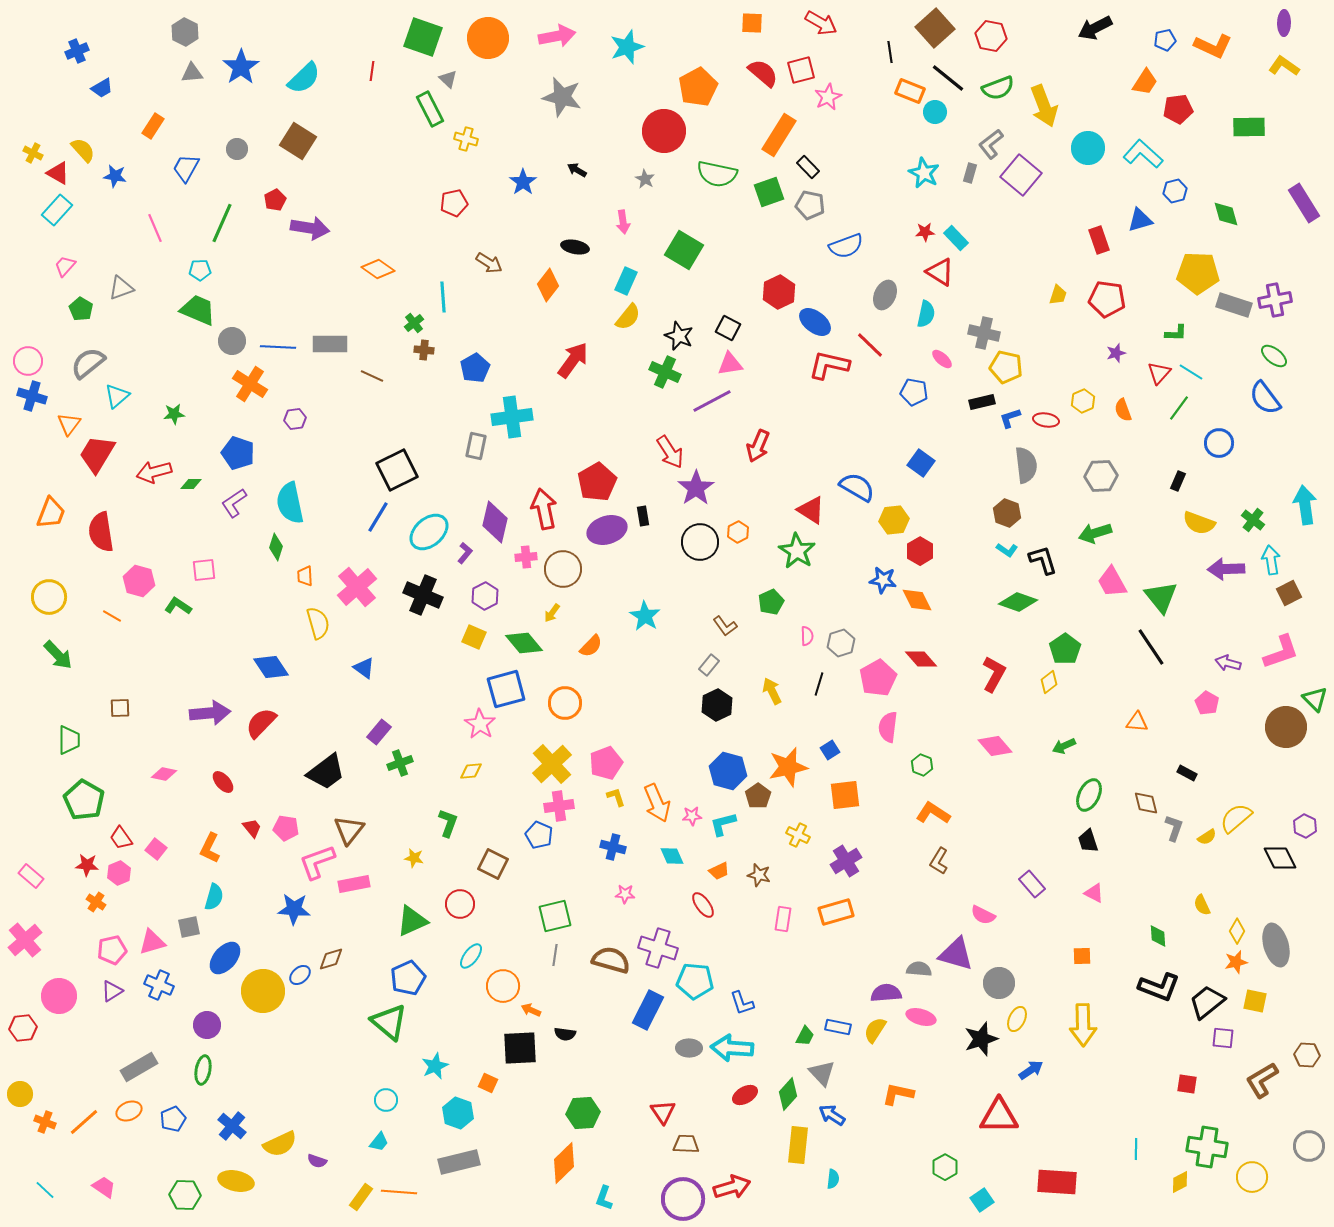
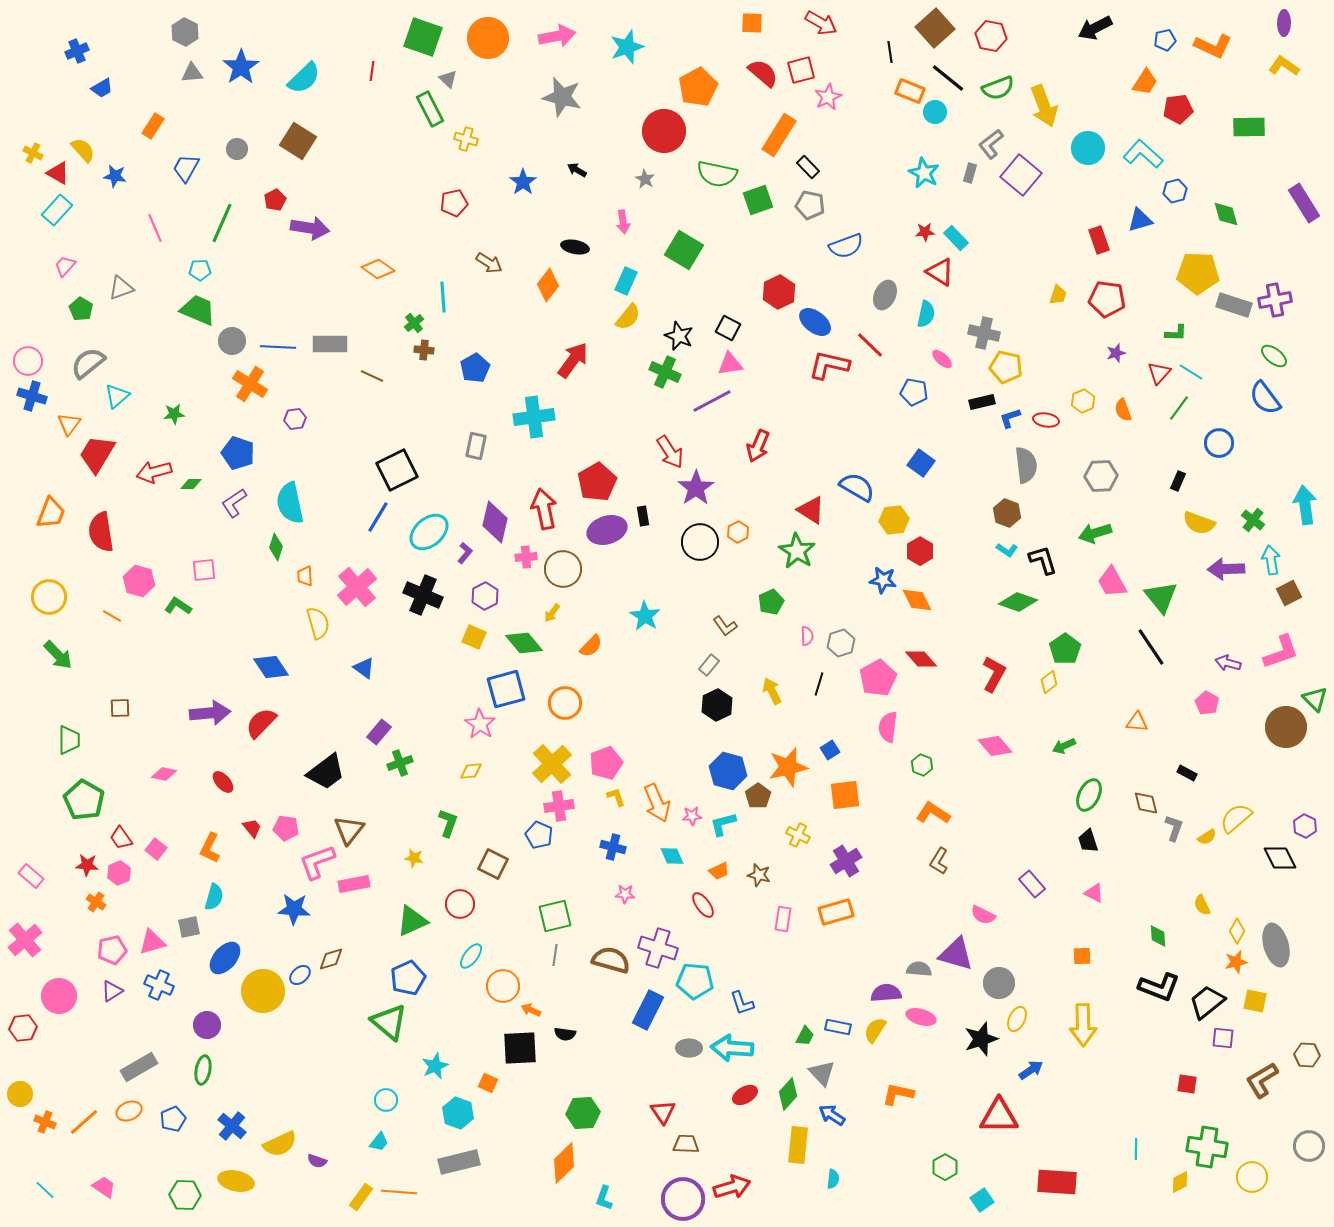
green square at (769, 192): moved 11 px left, 8 px down
cyan cross at (512, 417): moved 22 px right
